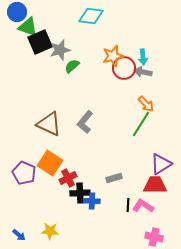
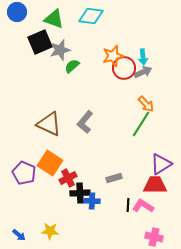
green triangle: moved 26 px right, 8 px up
gray arrow: rotated 144 degrees clockwise
